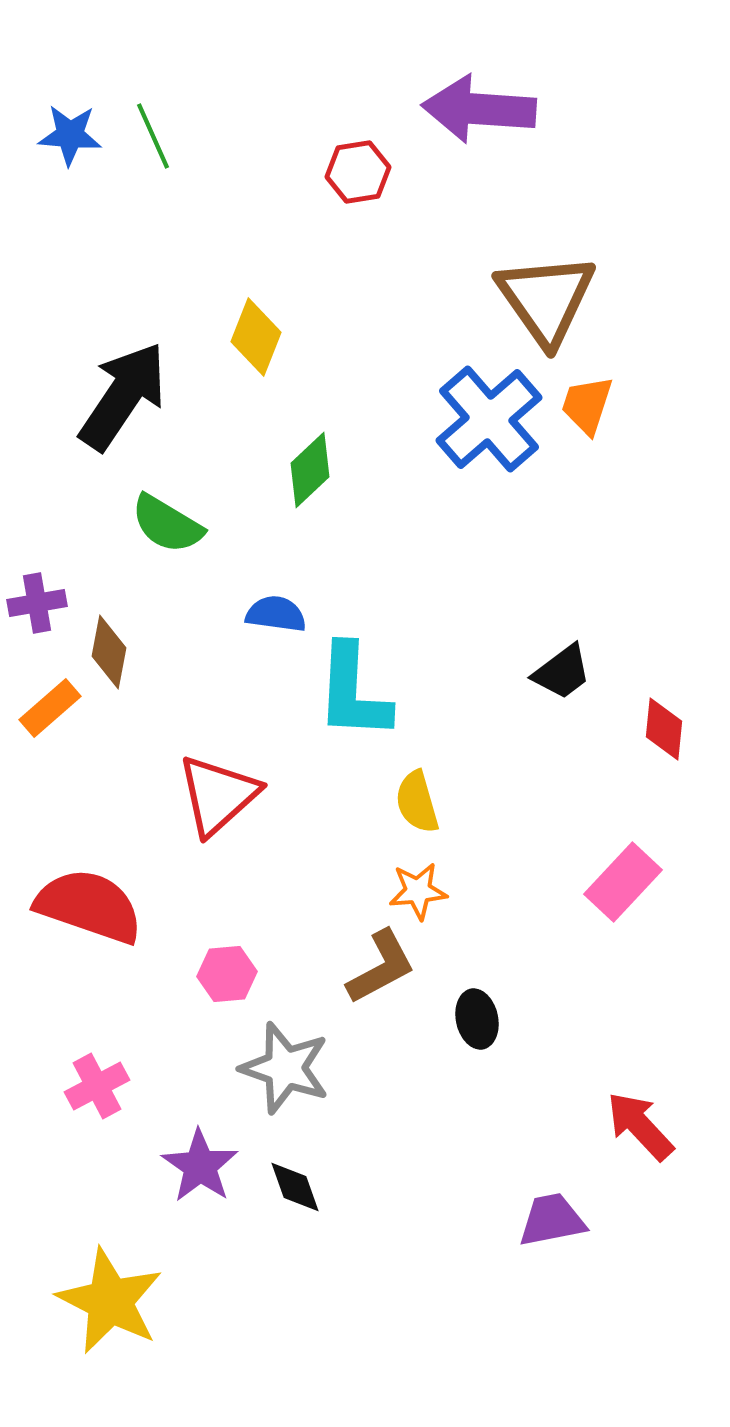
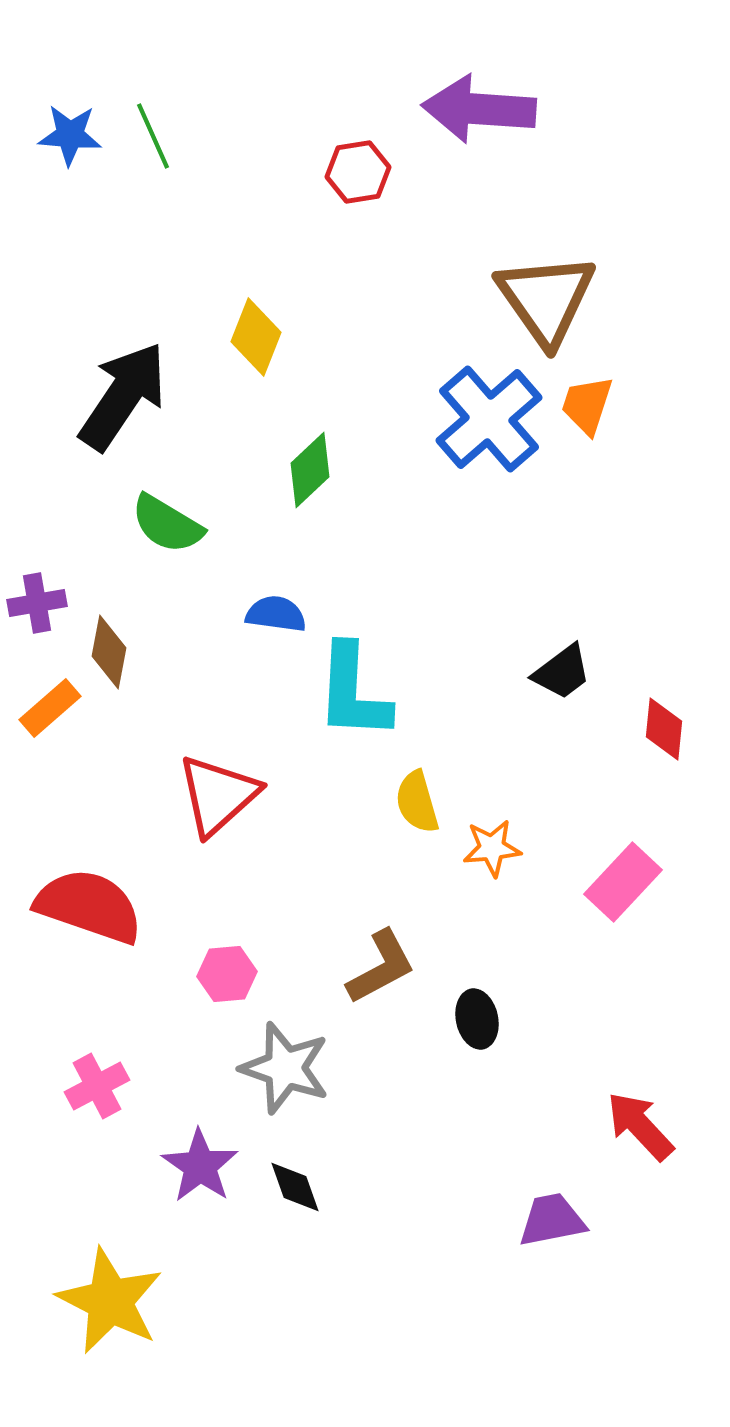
orange star: moved 74 px right, 43 px up
